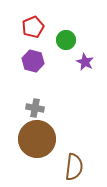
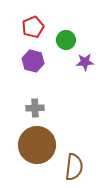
purple star: rotated 30 degrees counterclockwise
gray cross: rotated 12 degrees counterclockwise
brown circle: moved 6 px down
